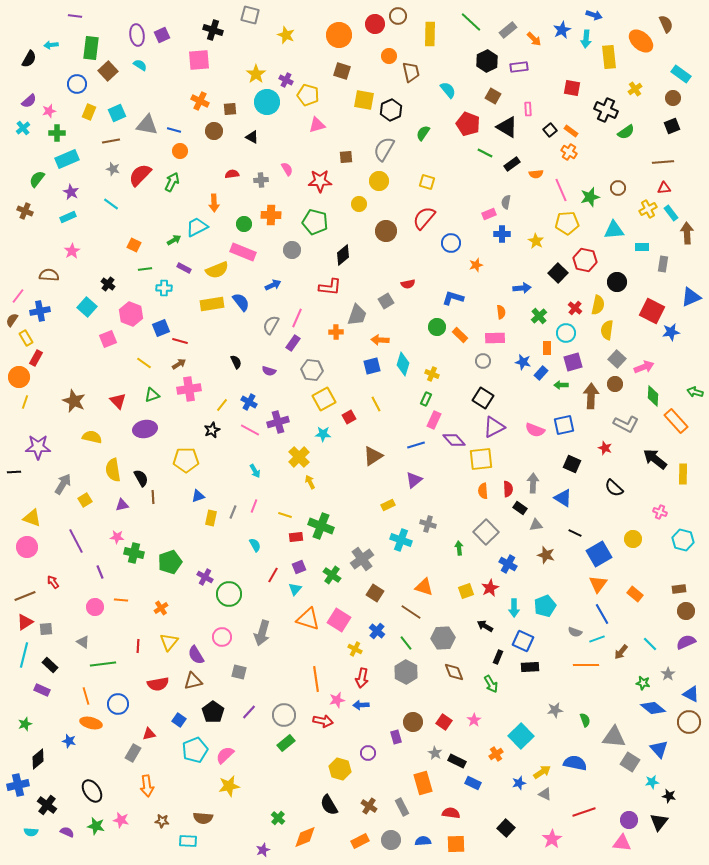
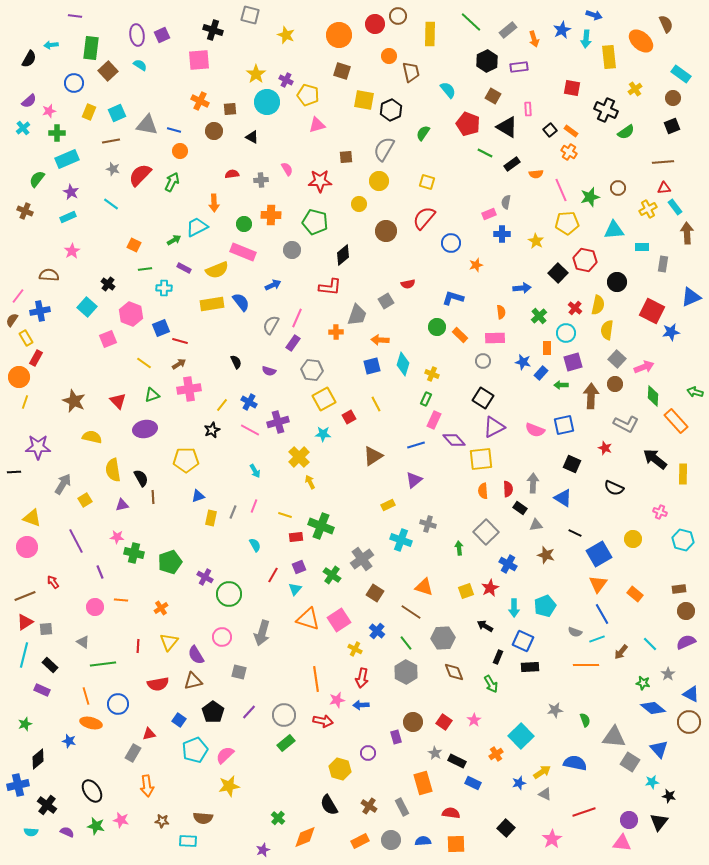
orange arrow at (534, 39): rotated 28 degrees clockwise
blue circle at (77, 84): moved 3 px left, 1 px up
cyan rectangle at (671, 213): moved 4 px right, 6 px up
black semicircle at (614, 488): rotated 18 degrees counterclockwise
pink square at (339, 620): rotated 25 degrees clockwise
